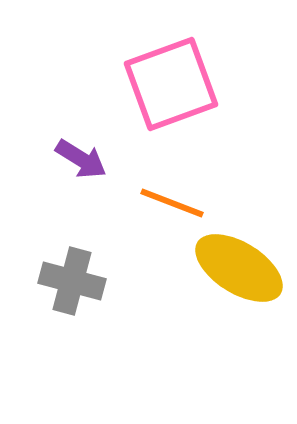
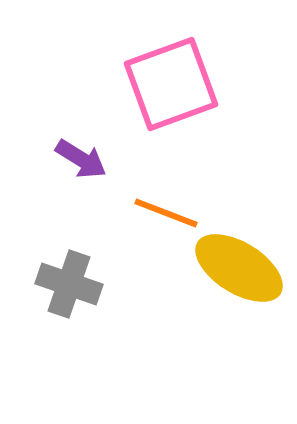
orange line: moved 6 px left, 10 px down
gray cross: moved 3 px left, 3 px down; rotated 4 degrees clockwise
